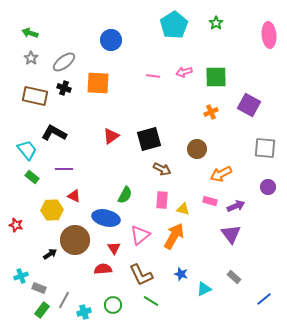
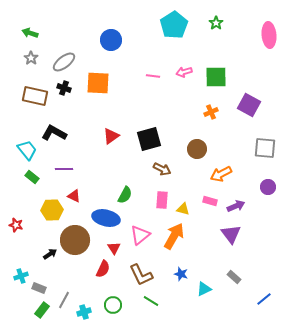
red semicircle at (103, 269): rotated 120 degrees clockwise
